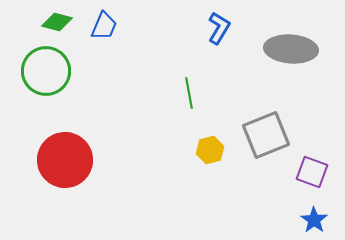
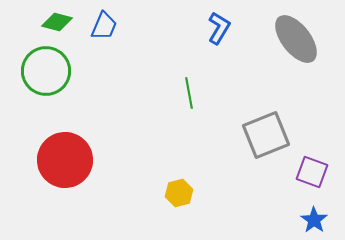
gray ellipse: moved 5 px right, 10 px up; rotated 48 degrees clockwise
yellow hexagon: moved 31 px left, 43 px down
